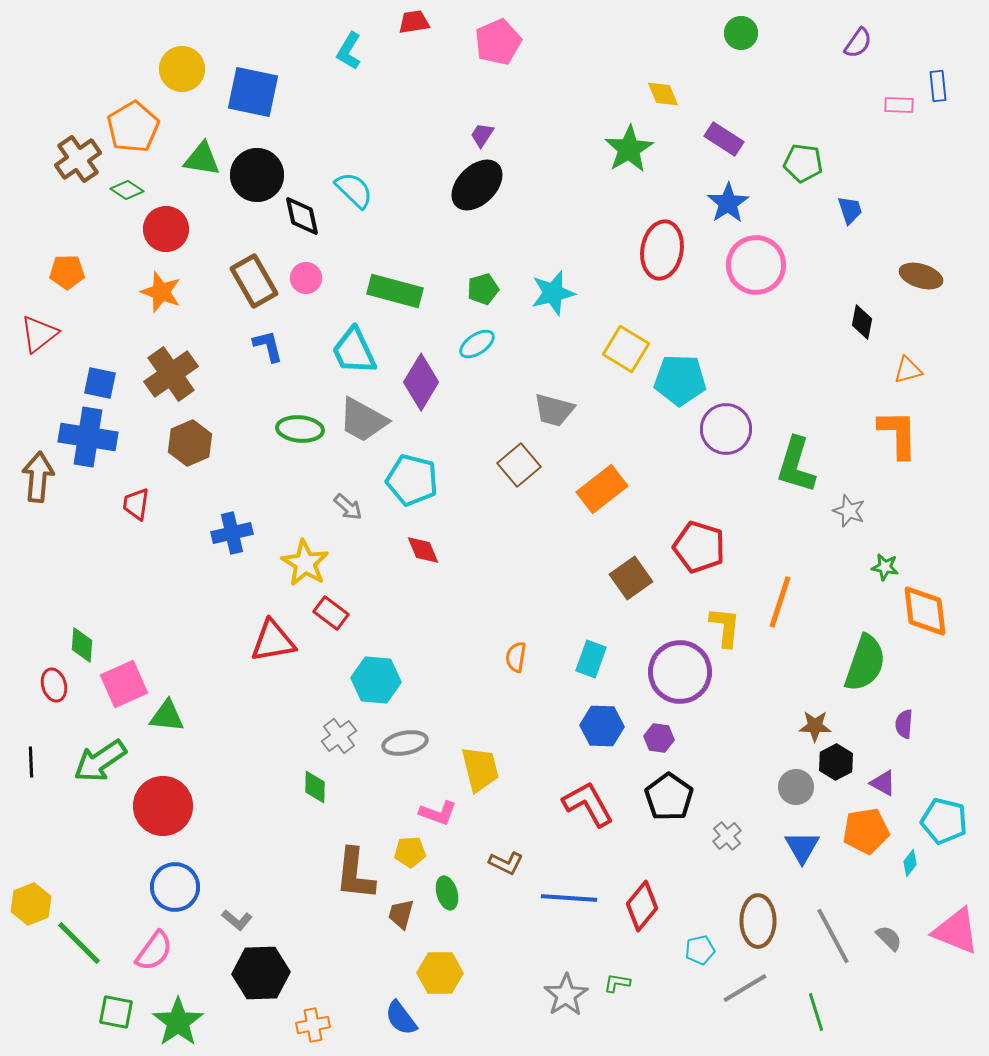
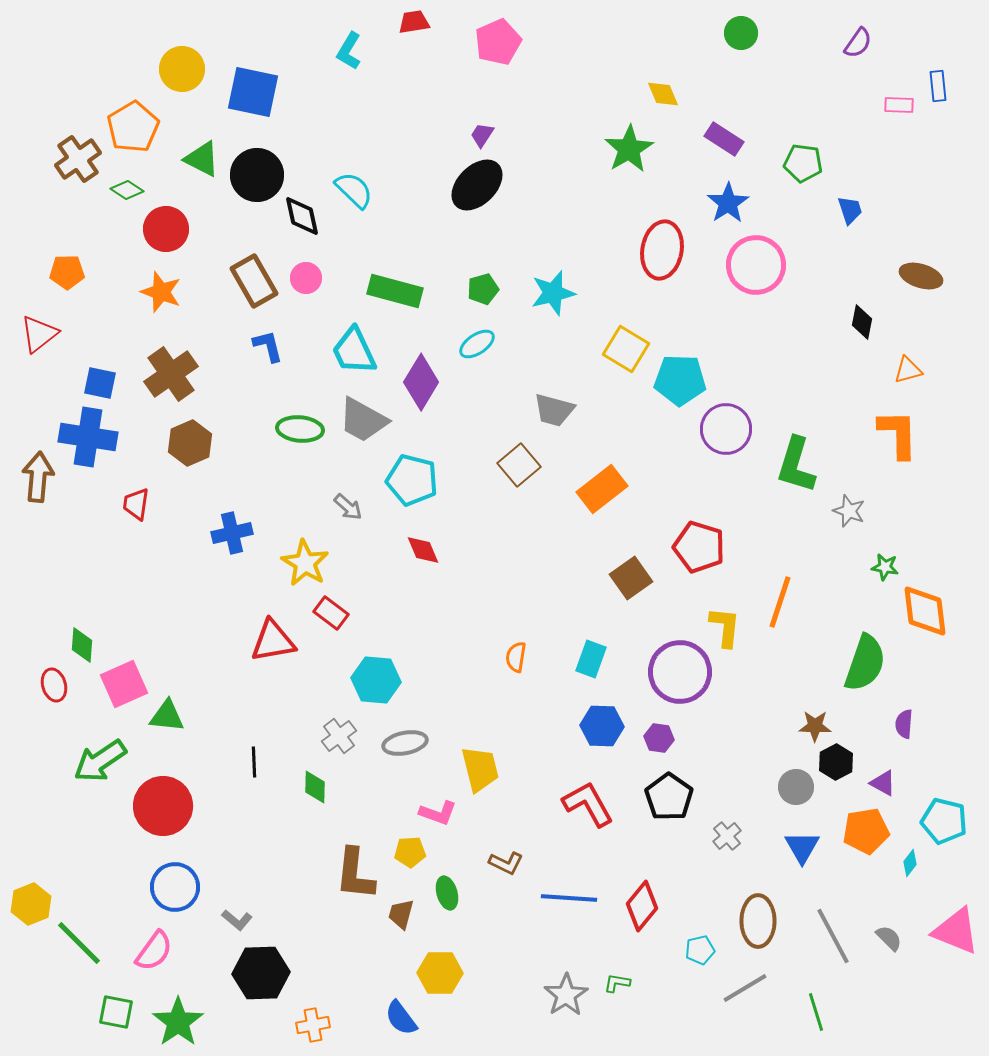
green triangle at (202, 159): rotated 18 degrees clockwise
black line at (31, 762): moved 223 px right
